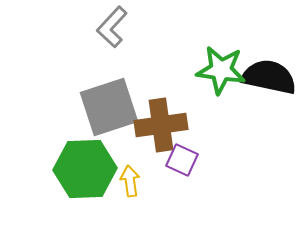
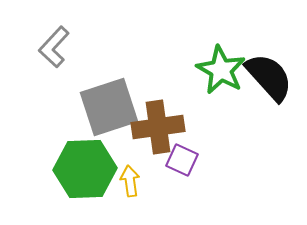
gray L-shape: moved 58 px left, 20 px down
green star: rotated 21 degrees clockwise
black semicircle: rotated 36 degrees clockwise
brown cross: moved 3 px left, 2 px down
